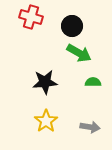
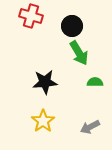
red cross: moved 1 px up
green arrow: rotated 30 degrees clockwise
green semicircle: moved 2 px right
yellow star: moved 3 px left
gray arrow: rotated 144 degrees clockwise
